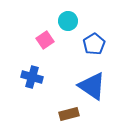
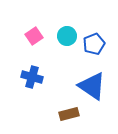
cyan circle: moved 1 px left, 15 px down
pink square: moved 11 px left, 4 px up
blue pentagon: rotated 10 degrees clockwise
